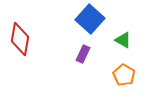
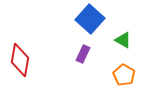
red diamond: moved 21 px down
